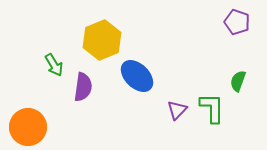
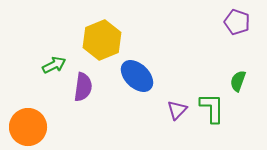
green arrow: rotated 85 degrees counterclockwise
